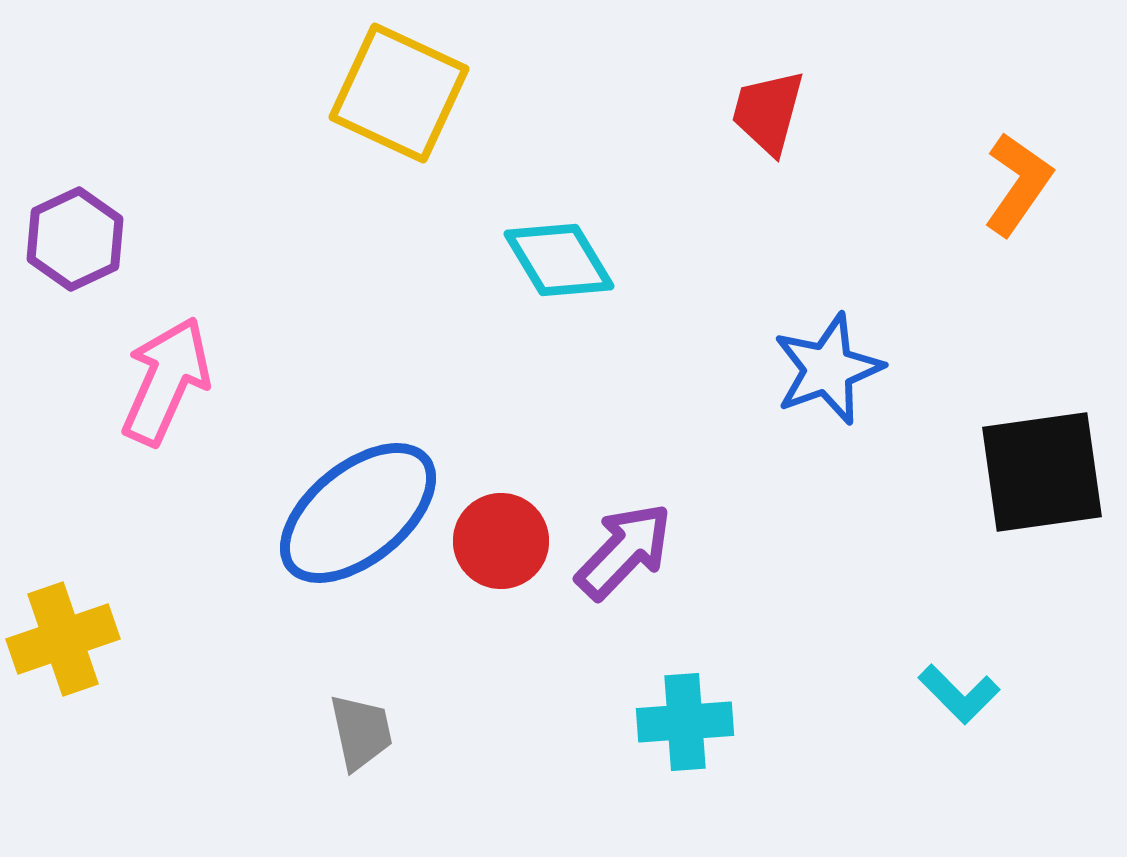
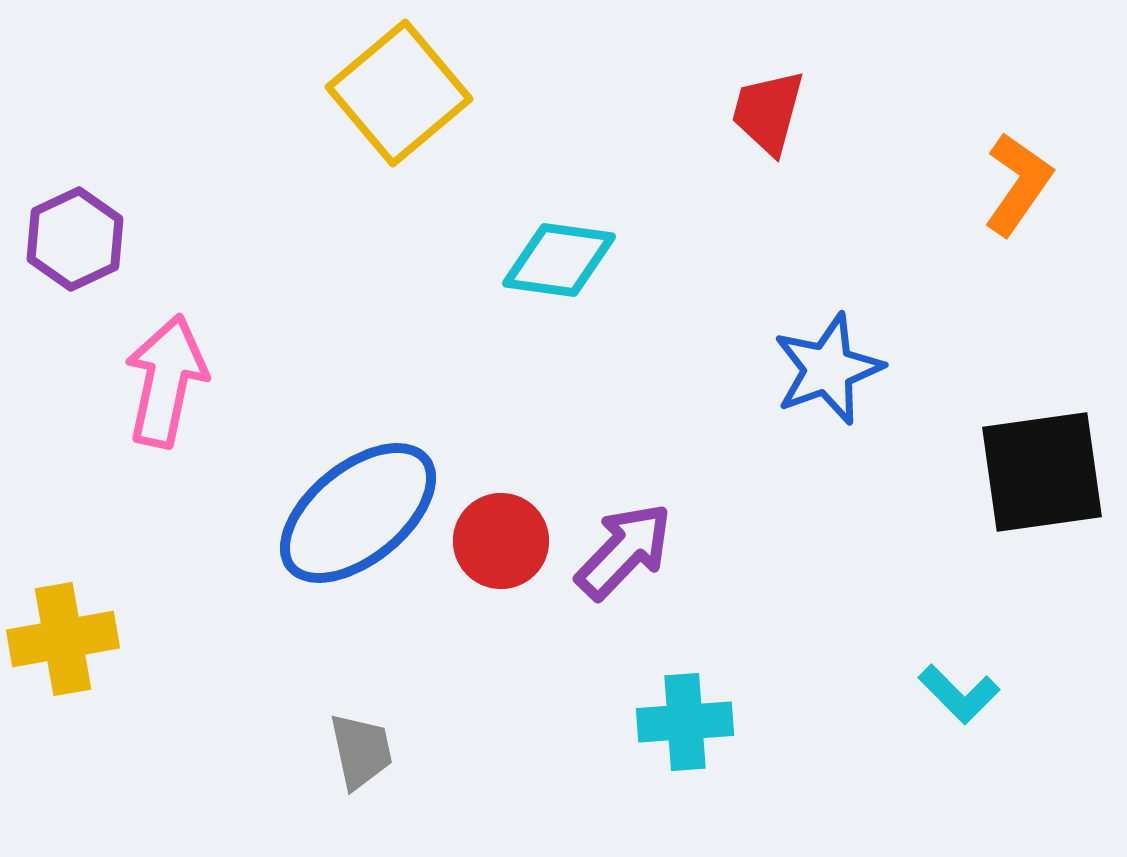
yellow square: rotated 25 degrees clockwise
cyan diamond: rotated 51 degrees counterclockwise
pink arrow: rotated 12 degrees counterclockwise
yellow cross: rotated 9 degrees clockwise
gray trapezoid: moved 19 px down
